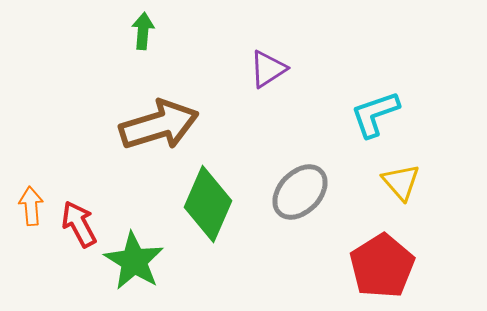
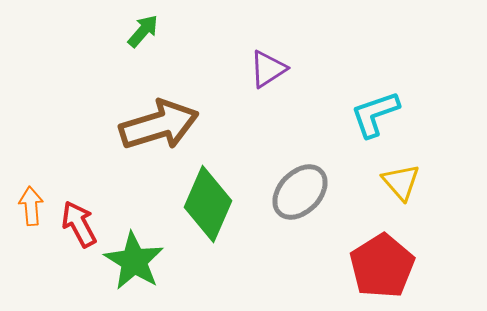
green arrow: rotated 36 degrees clockwise
